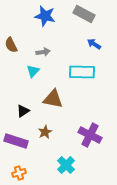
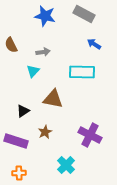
orange cross: rotated 16 degrees clockwise
